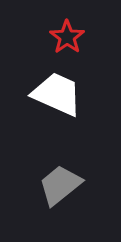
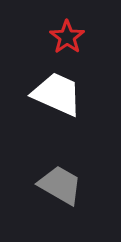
gray trapezoid: rotated 69 degrees clockwise
